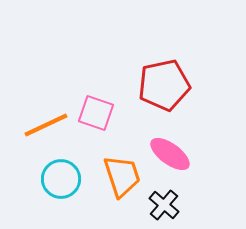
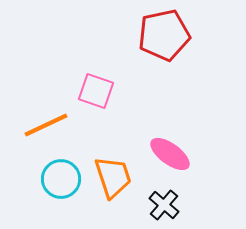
red pentagon: moved 50 px up
pink square: moved 22 px up
orange trapezoid: moved 9 px left, 1 px down
